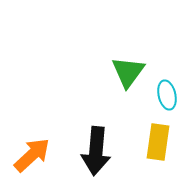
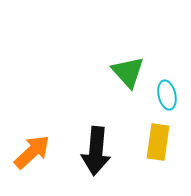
green triangle: rotated 18 degrees counterclockwise
orange arrow: moved 3 px up
